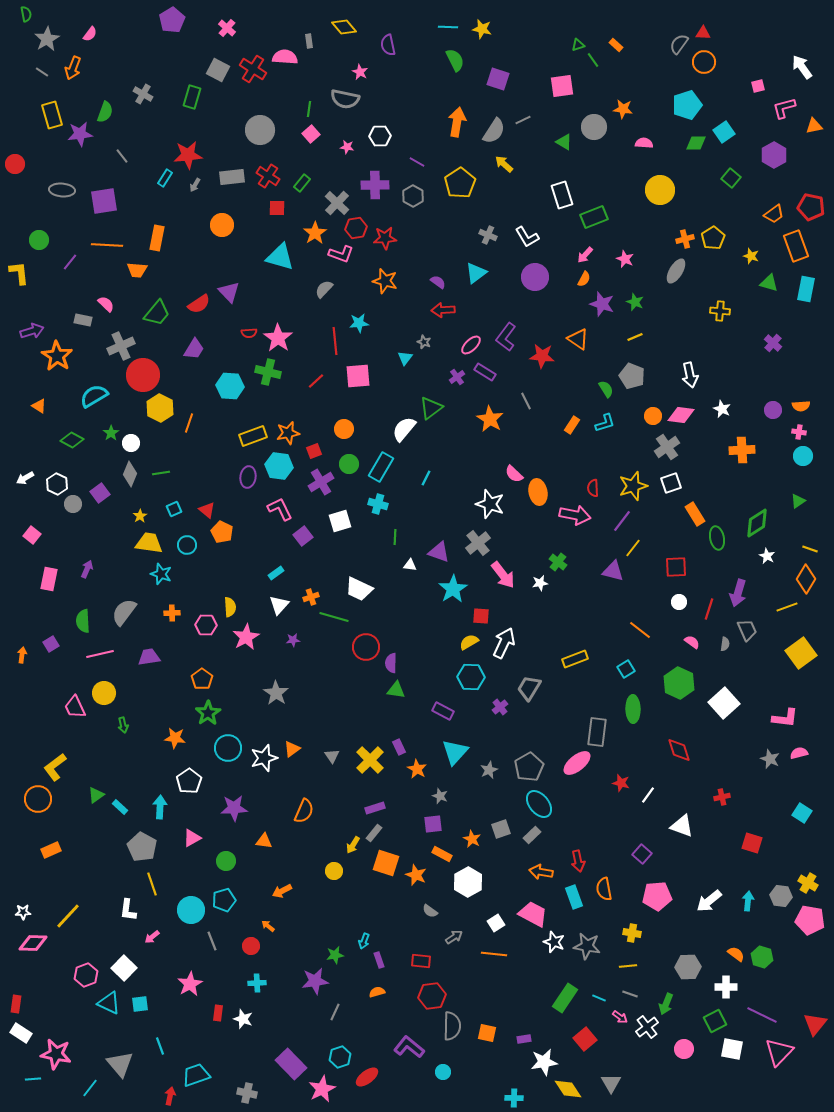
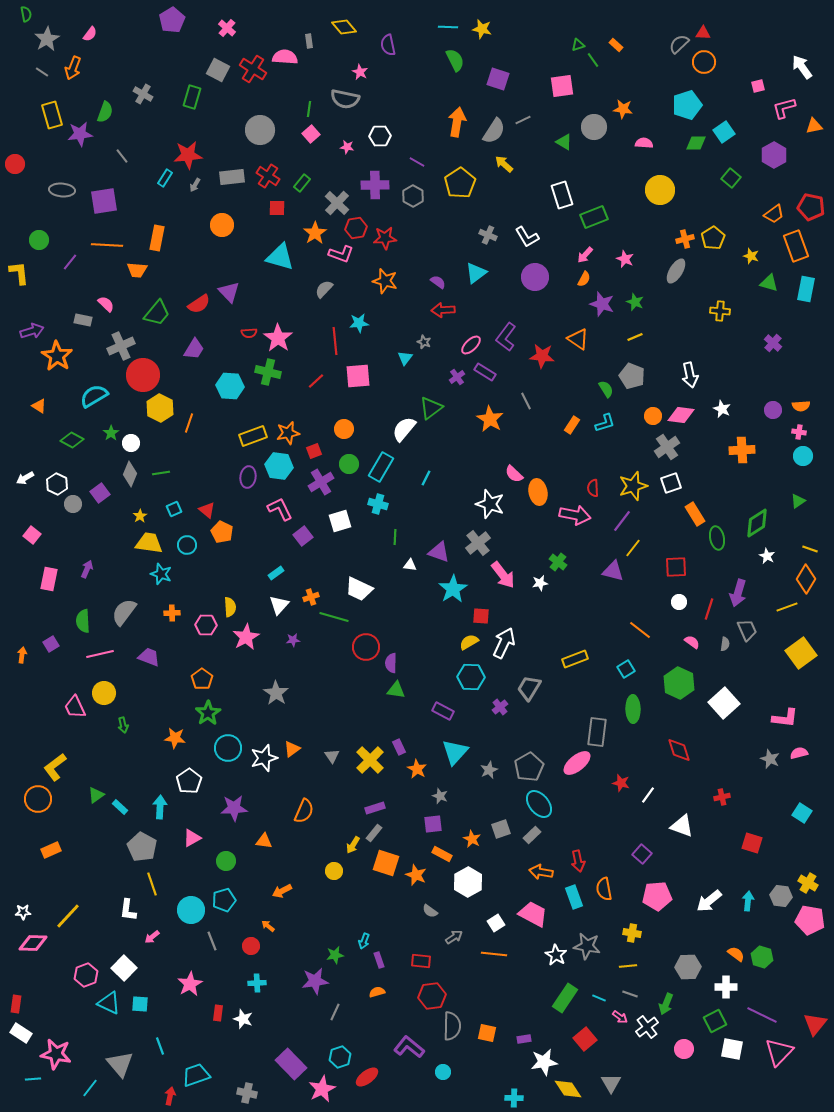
gray semicircle at (679, 44): rotated 10 degrees clockwise
purple trapezoid at (149, 657): rotated 30 degrees clockwise
white star at (554, 942): moved 2 px right, 13 px down; rotated 10 degrees clockwise
cyan square at (140, 1004): rotated 12 degrees clockwise
